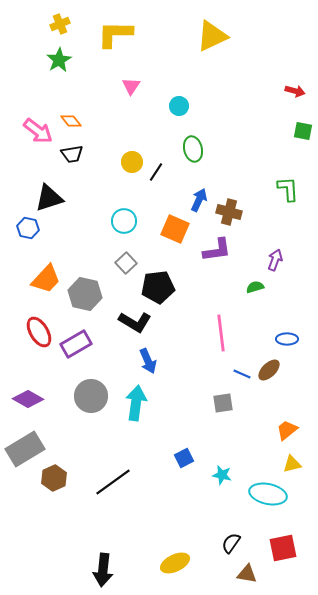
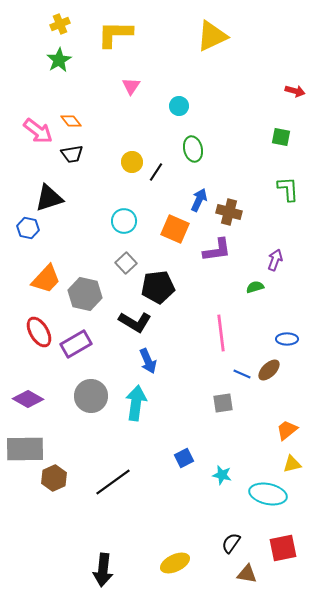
green square at (303, 131): moved 22 px left, 6 px down
gray rectangle at (25, 449): rotated 30 degrees clockwise
